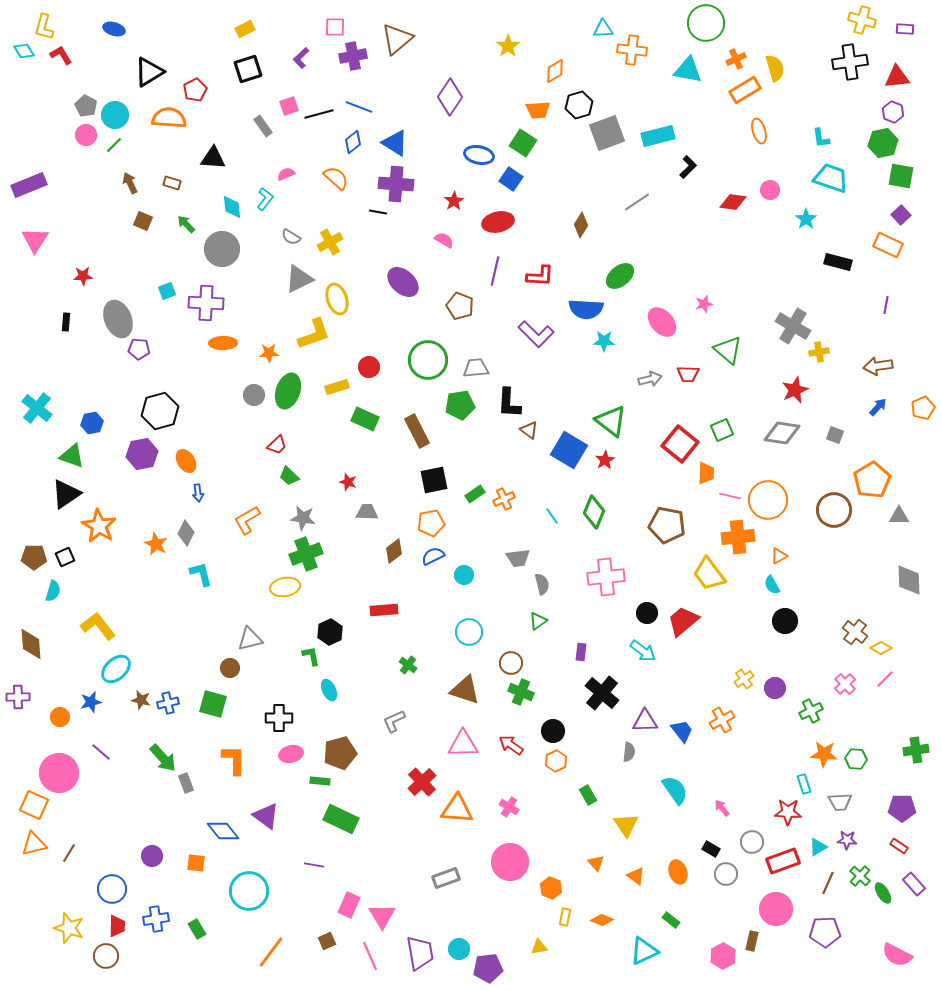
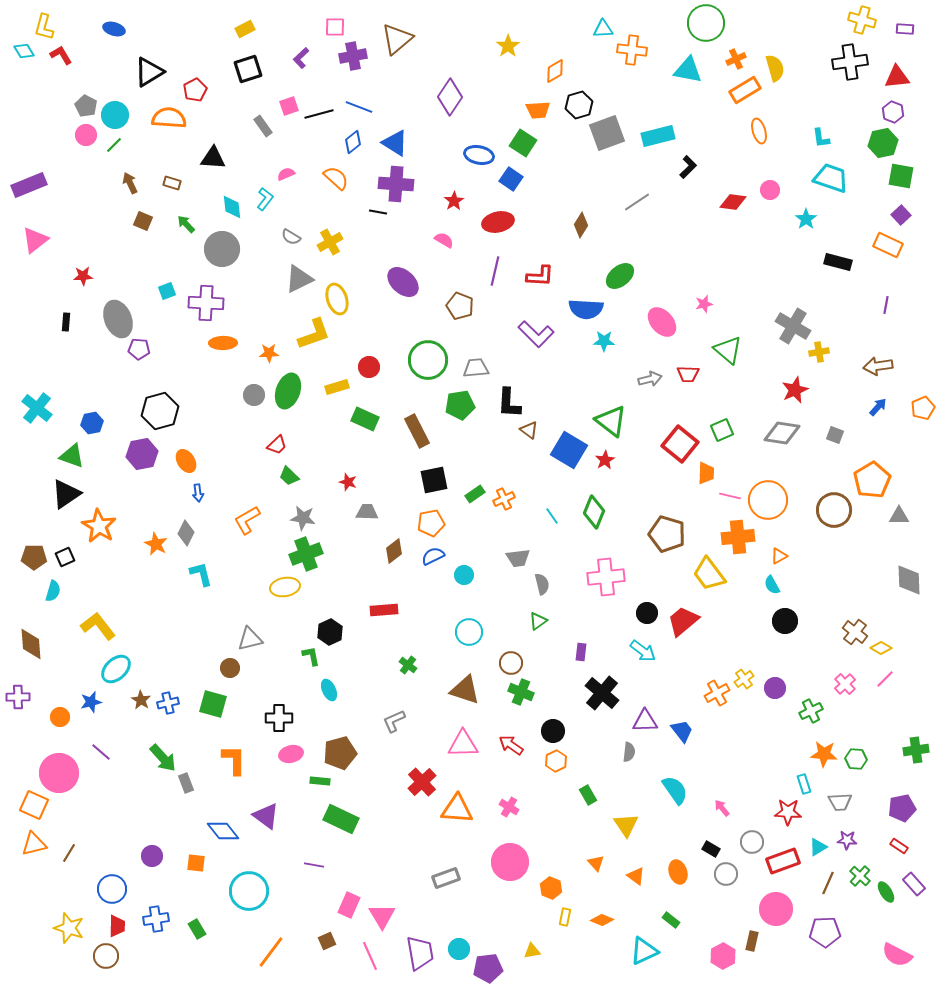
pink triangle at (35, 240): rotated 20 degrees clockwise
brown pentagon at (667, 525): moved 9 px down; rotated 6 degrees clockwise
brown star at (141, 700): rotated 18 degrees clockwise
orange cross at (722, 720): moved 5 px left, 27 px up
purple pentagon at (902, 808): rotated 12 degrees counterclockwise
green ellipse at (883, 893): moved 3 px right, 1 px up
yellow triangle at (539, 947): moved 7 px left, 4 px down
